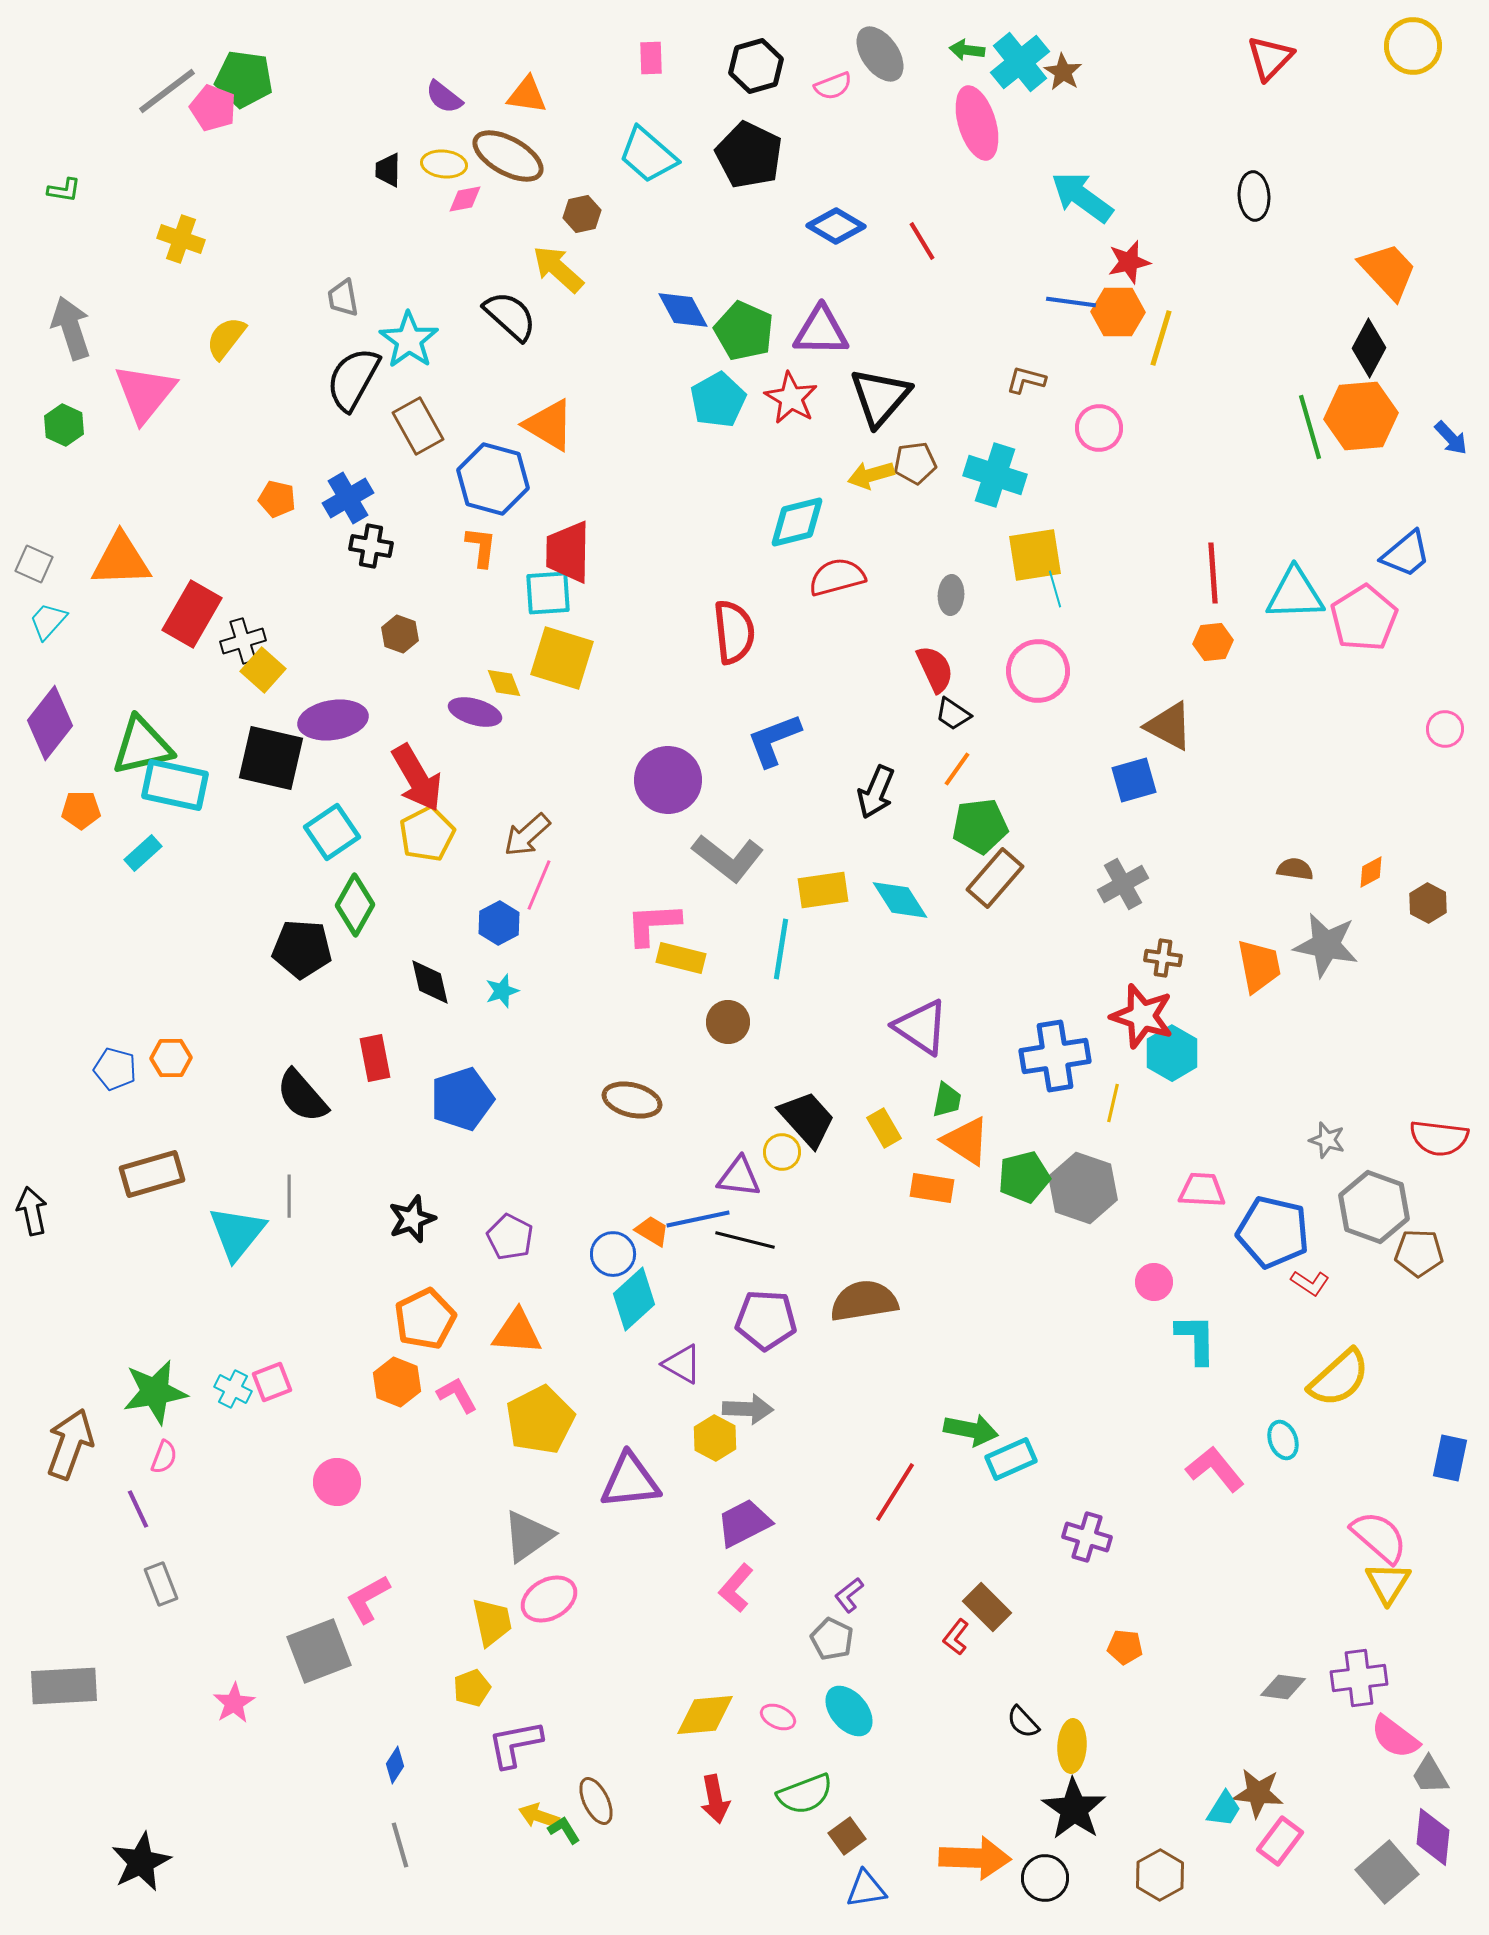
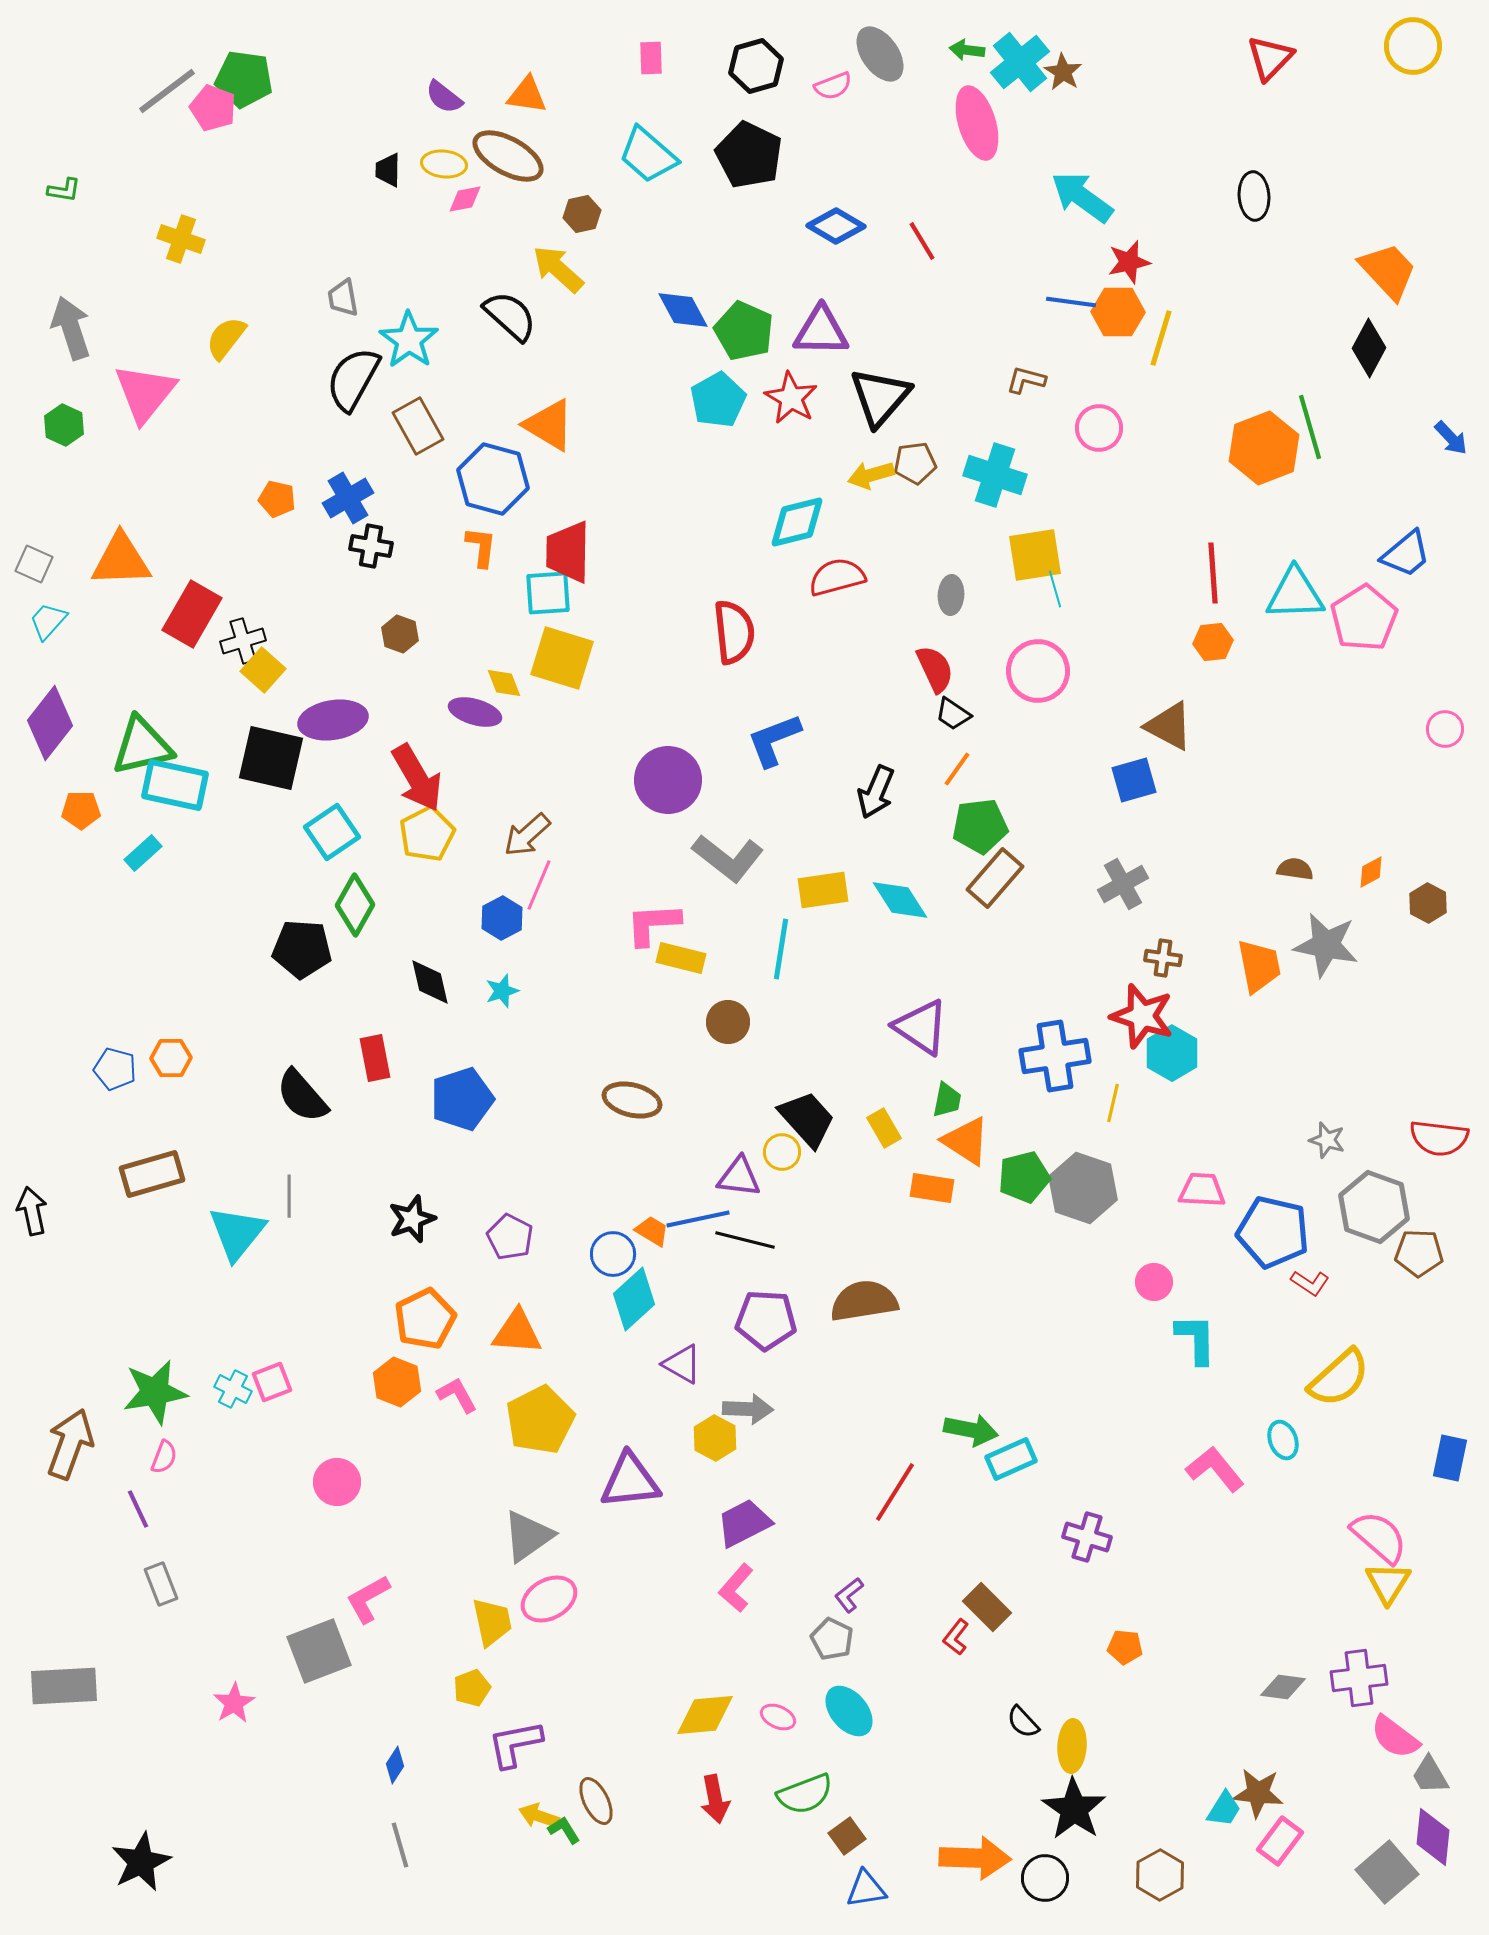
orange hexagon at (1361, 416): moved 97 px left, 32 px down; rotated 16 degrees counterclockwise
blue hexagon at (499, 923): moved 3 px right, 5 px up
